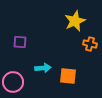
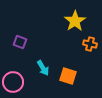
yellow star: rotated 10 degrees counterclockwise
purple square: rotated 16 degrees clockwise
cyan arrow: rotated 63 degrees clockwise
orange square: rotated 12 degrees clockwise
